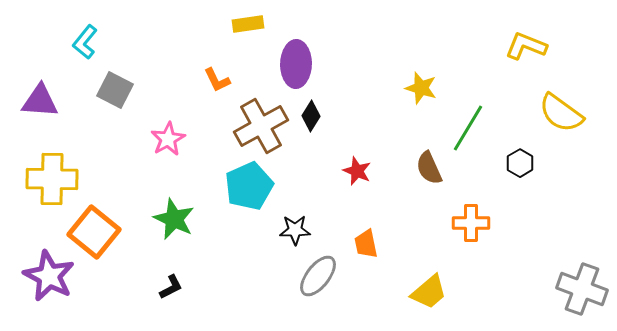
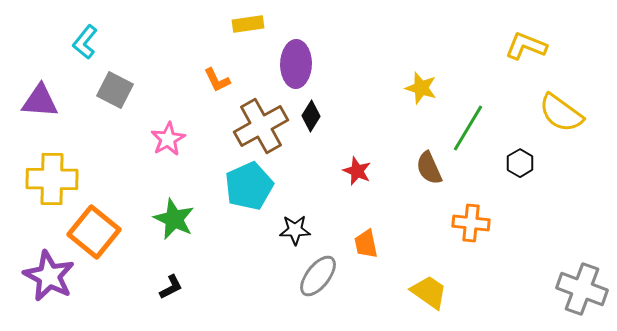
orange cross: rotated 6 degrees clockwise
yellow trapezoid: rotated 105 degrees counterclockwise
